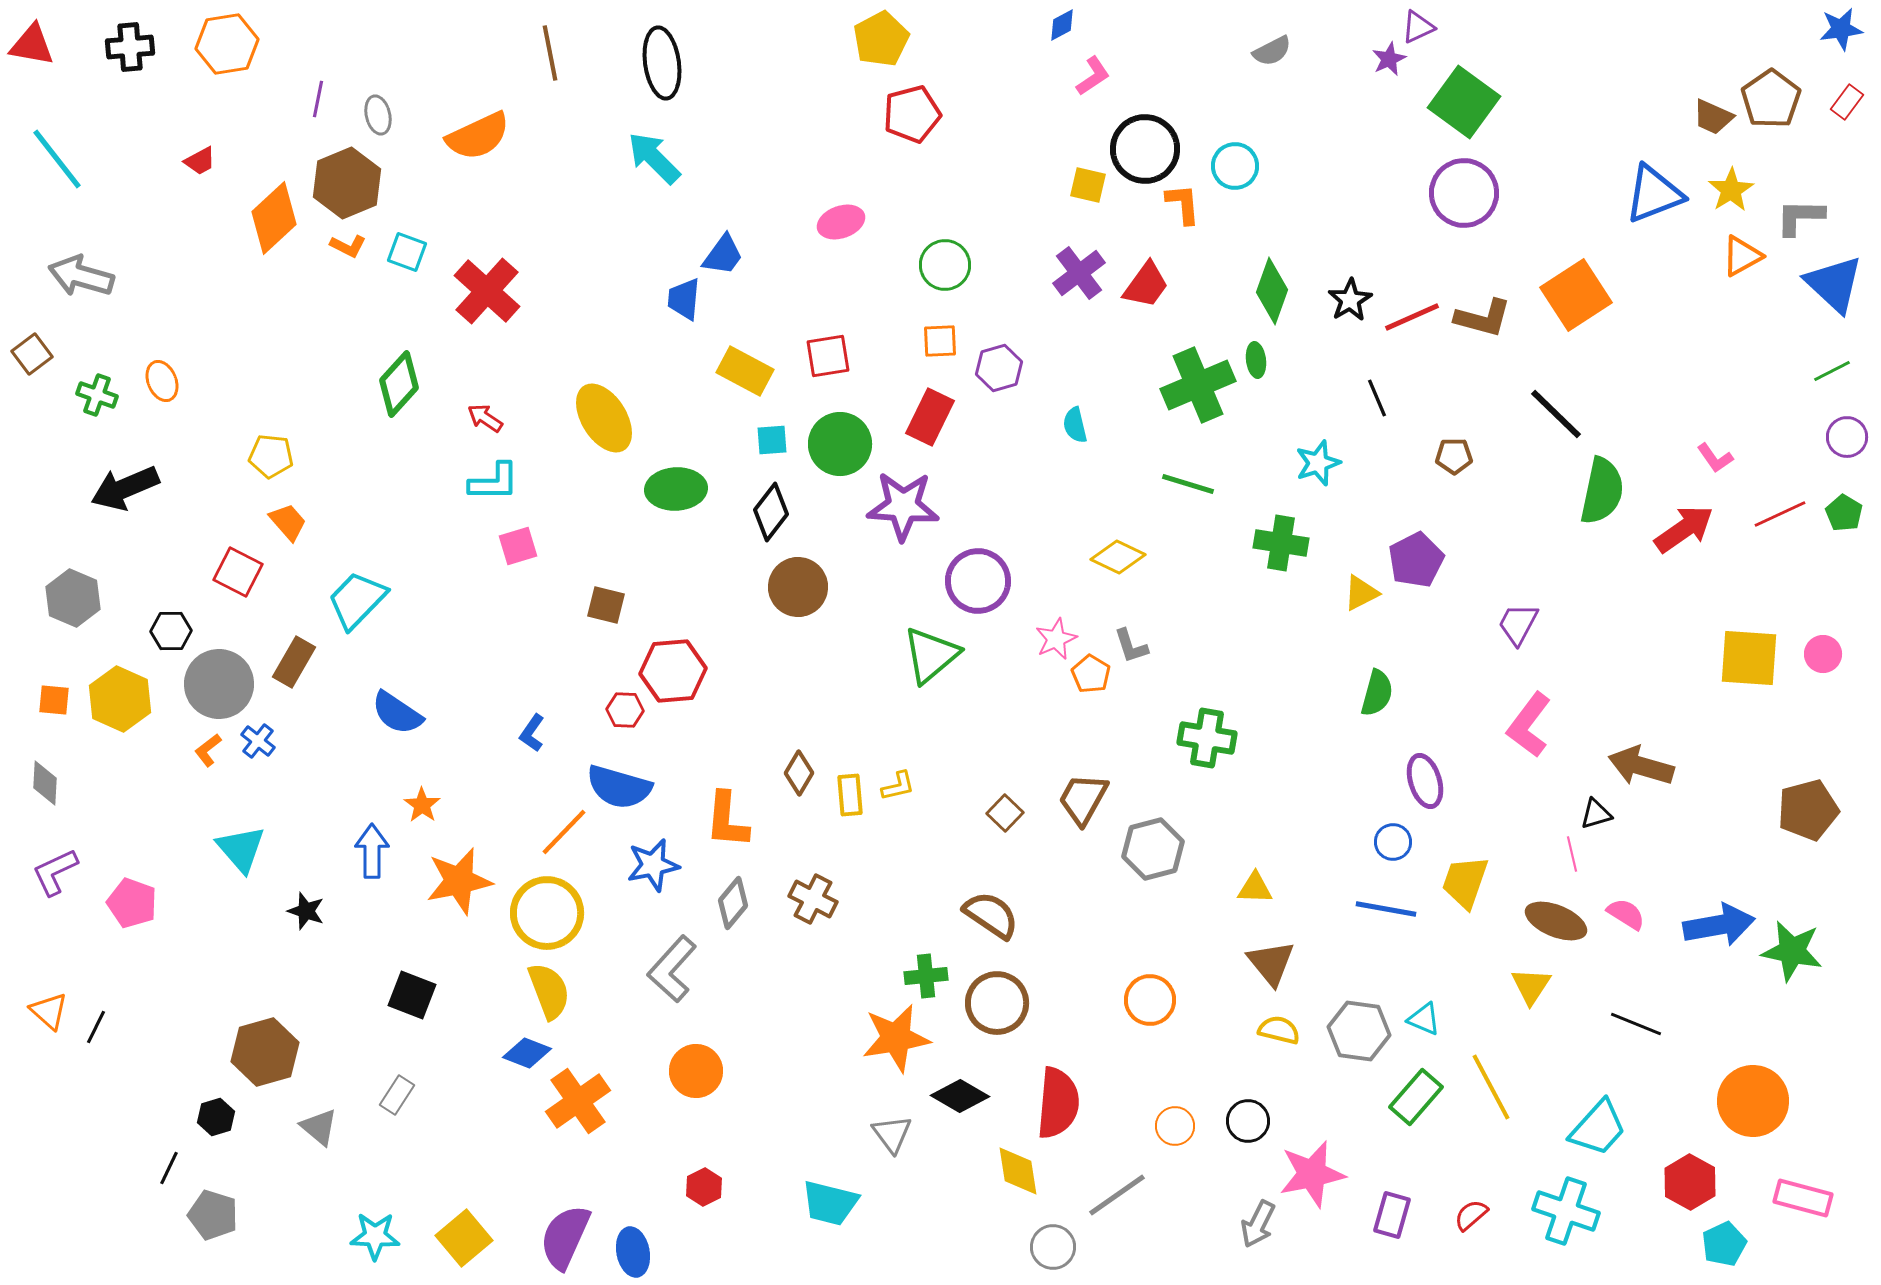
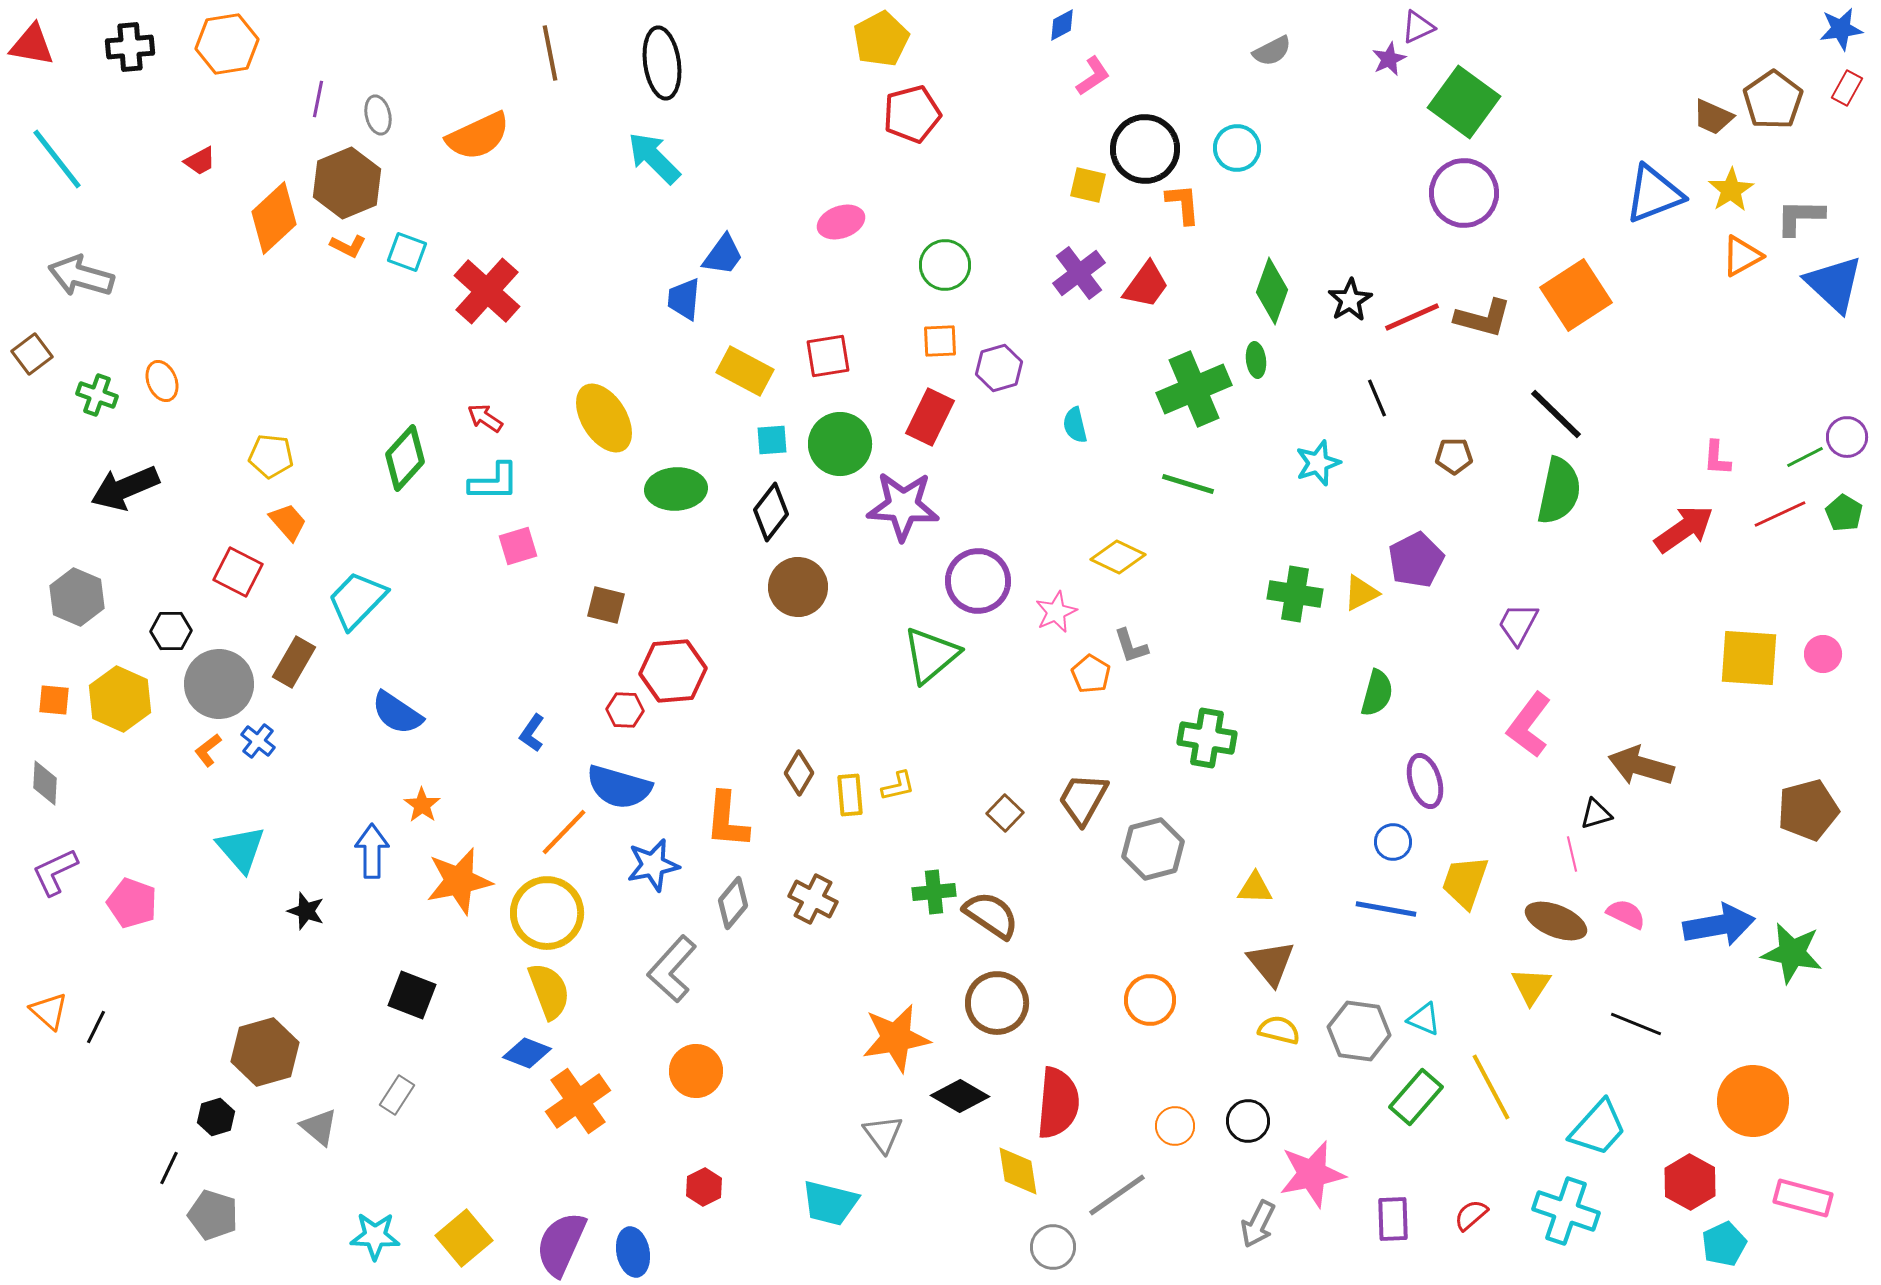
brown pentagon at (1771, 99): moved 2 px right, 1 px down
red rectangle at (1847, 102): moved 14 px up; rotated 8 degrees counterclockwise
cyan circle at (1235, 166): moved 2 px right, 18 px up
green line at (1832, 371): moved 27 px left, 86 px down
green diamond at (399, 384): moved 6 px right, 74 px down
green cross at (1198, 385): moved 4 px left, 4 px down
pink L-shape at (1715, 458): moved 2 px right; rotated 39 degrees clockwise
green semicircle at (1602, 491): moved 43 px left
green cross at (1281, 543): moved 14 px right, 51 px down
gray hexagon at (73, 598): moved 4 px right, 1 px up
pink star at (1056, 639): moved 27 px up
pink semicircle at (1626, 914): rotated 6 degrees counterclockwise
green star at (1792, 951): moved 2 px down
green cross at (926, 976): moved 8 px right, 84 px up
gray triangle at (892, 1134): moved 9 px left
purple rectangle at (1392, 1215): moved 1 px right, 4 px down; rotated 18 degrees counterclockwise
purple semicircle at (565, 1237): moved 4 px left, 7 px down
